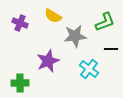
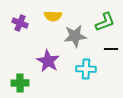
yellow semicircle: rotated 30 degrees counterclockwise
purple star: rotated 20 degrees counterclockwise
cyan cross: moved 3 px left; rotated 36 degrees counterclockwise
